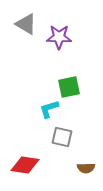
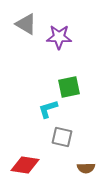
cyan L-shape: moved 1 px left
